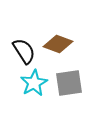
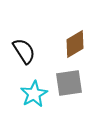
brown diamond: moved 17 px right; rotated 52 degrees counterclockwise
cyan star: moved 11 px down
